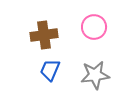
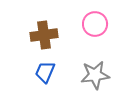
pink circle: moved 1 px right, 3 px up
blue trapezoid: moved 5 px left, 2 px down
